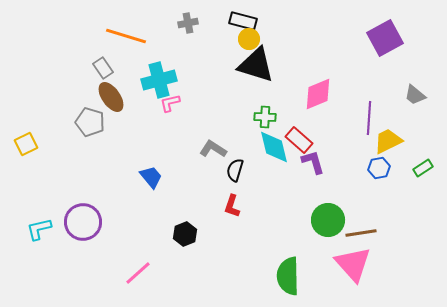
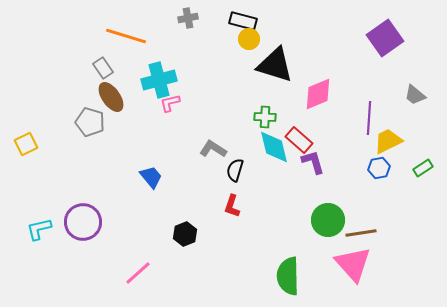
gray cross: moved 5 px up
purple square: rotated 6 degrees counterclockwise
black triangle: moved 19 px right
